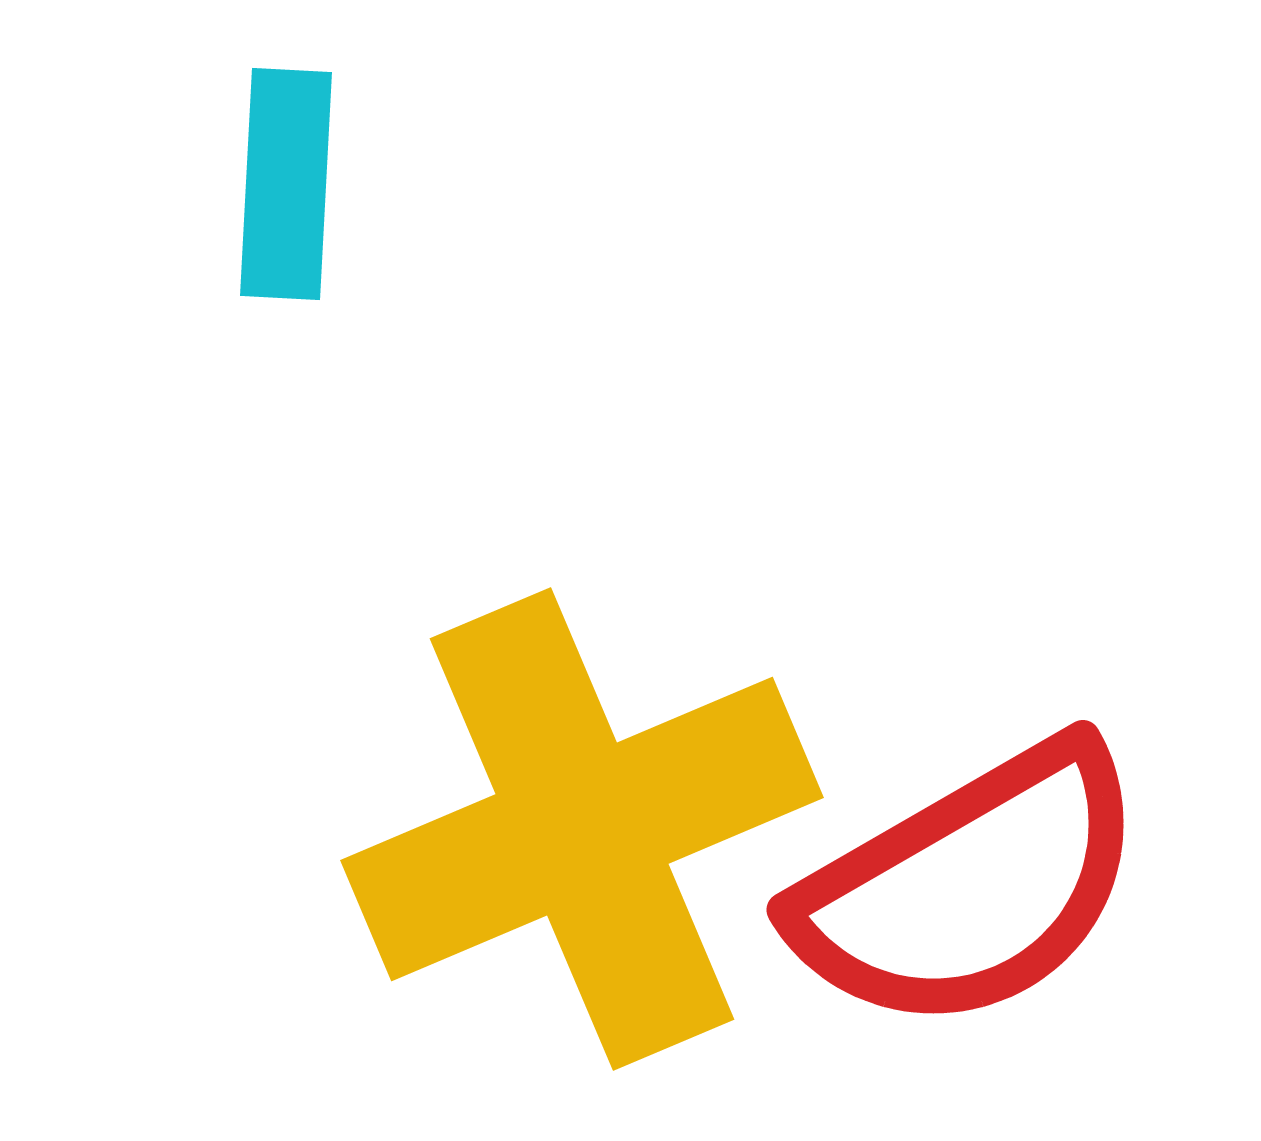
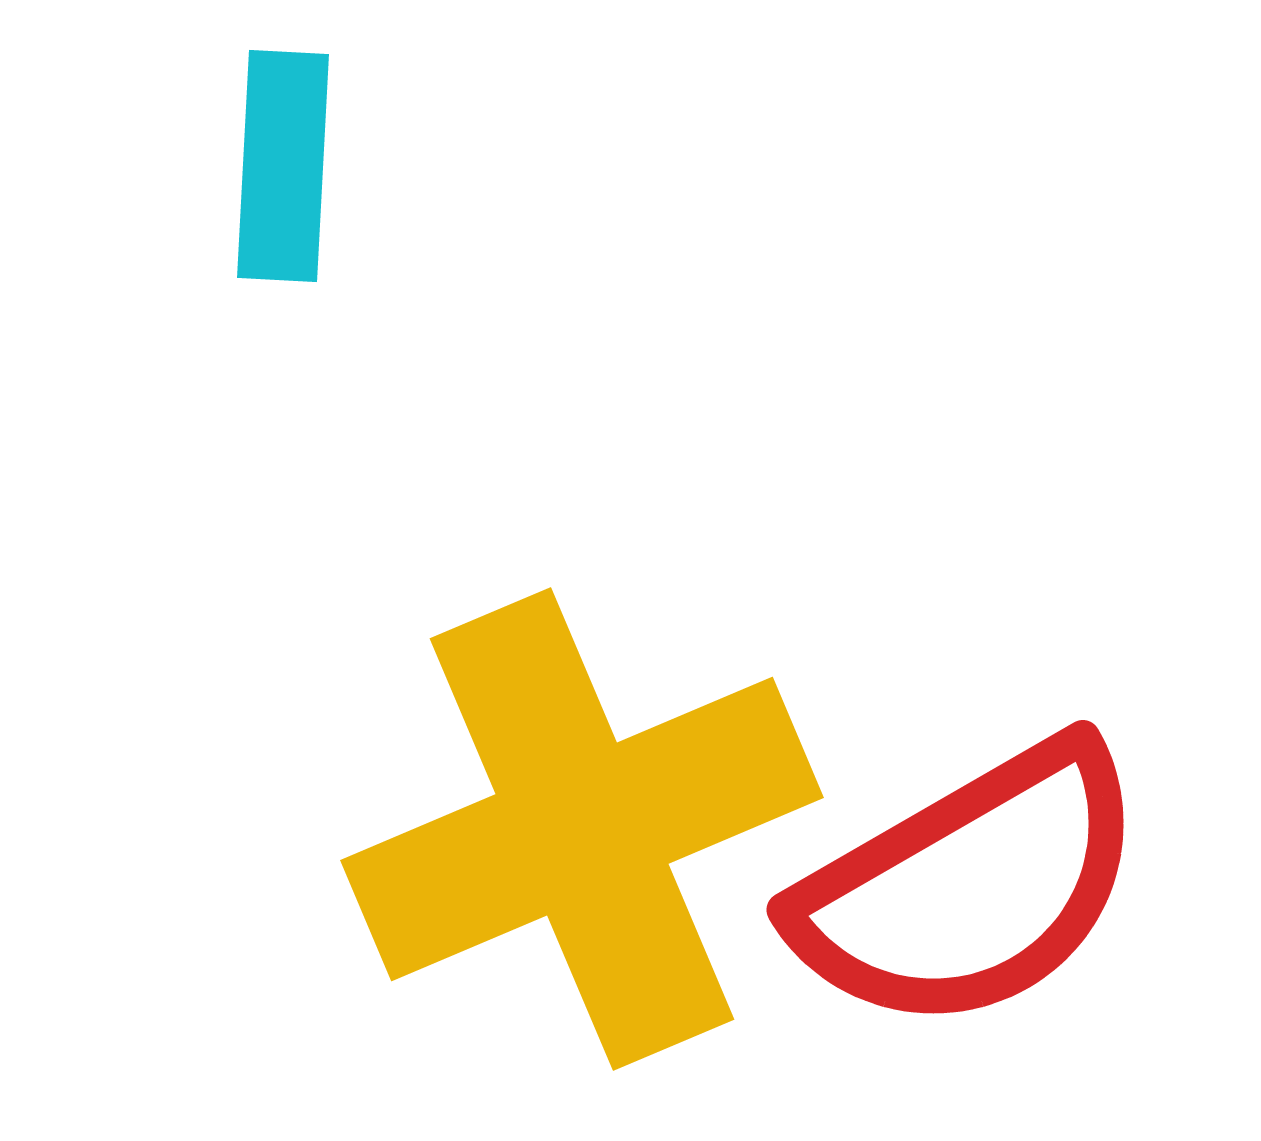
cyan rectangle: moved 3 px left, 18 px up
